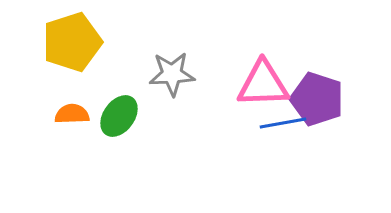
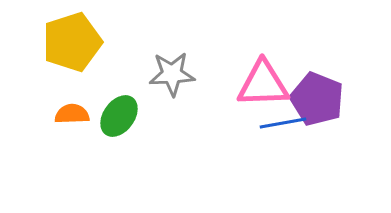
purple pentagon: rotated 4 degrees clockwise
